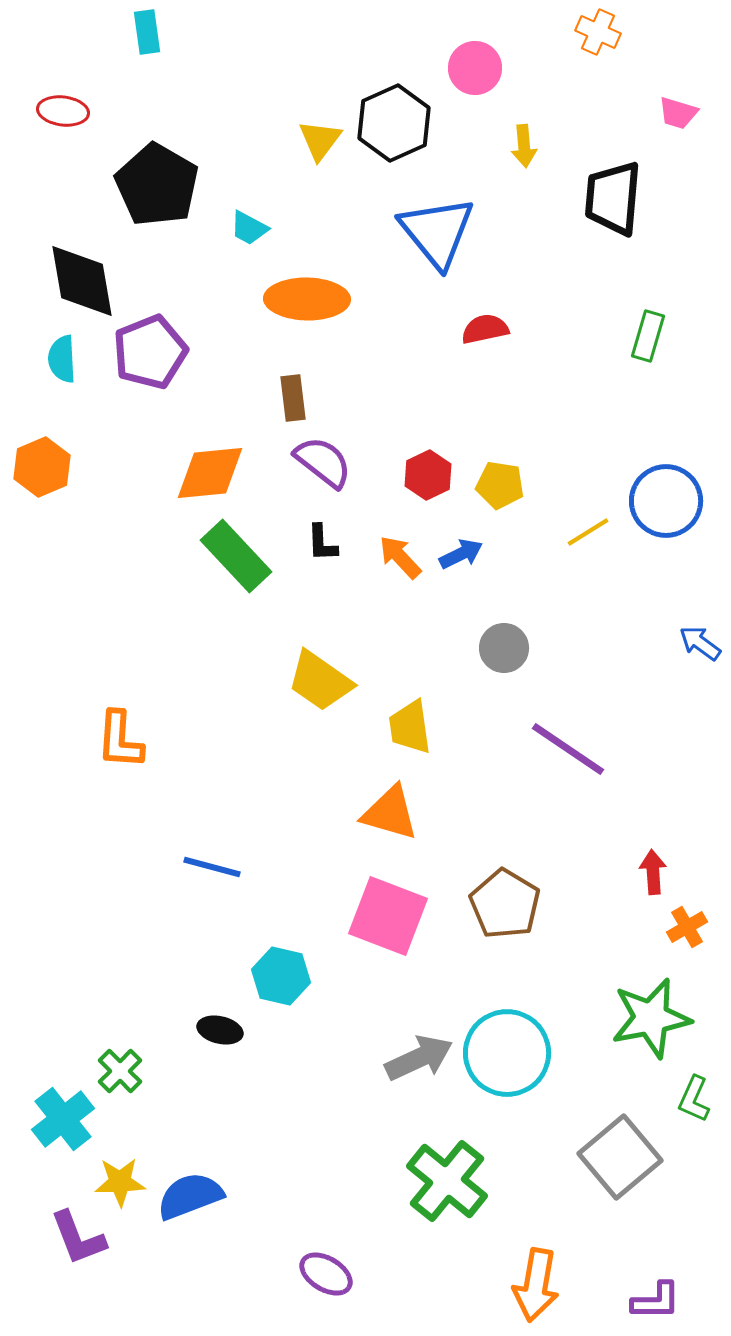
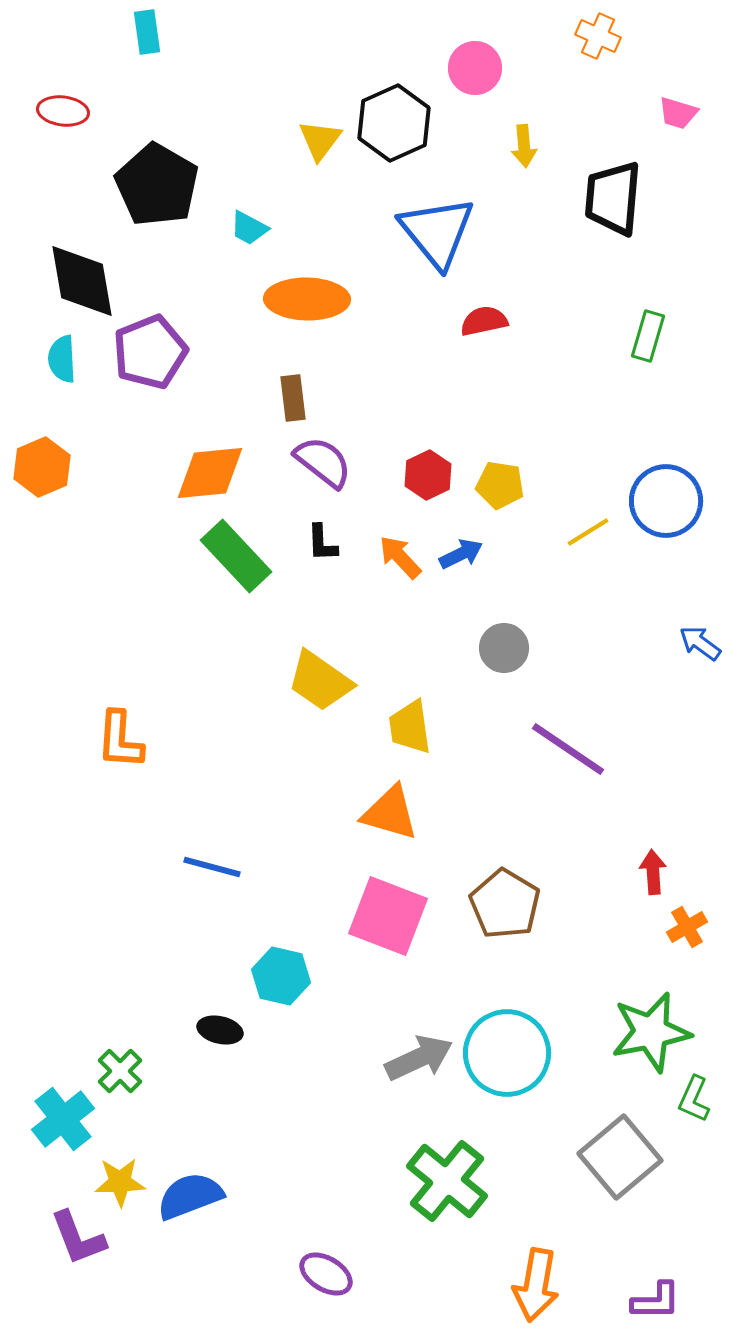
orange cross at (598, 32): moved 4 px down
red semicircle at (485, 329): moved 1 px left, 8 px up
green star at (651, 1018): moved 14 px down
